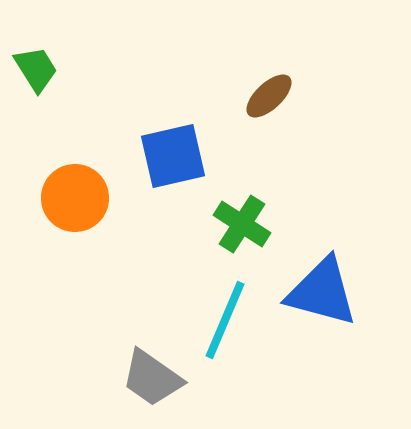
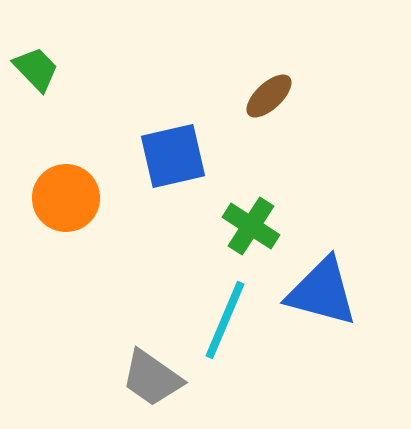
green trapezoid: rotated 12 degrees counterclockwise
orange circle: moved 9 px left
green cross: moved 9 px right, 2 px down
